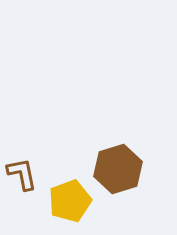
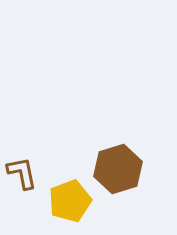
brown L-shape: moved 1 px up
